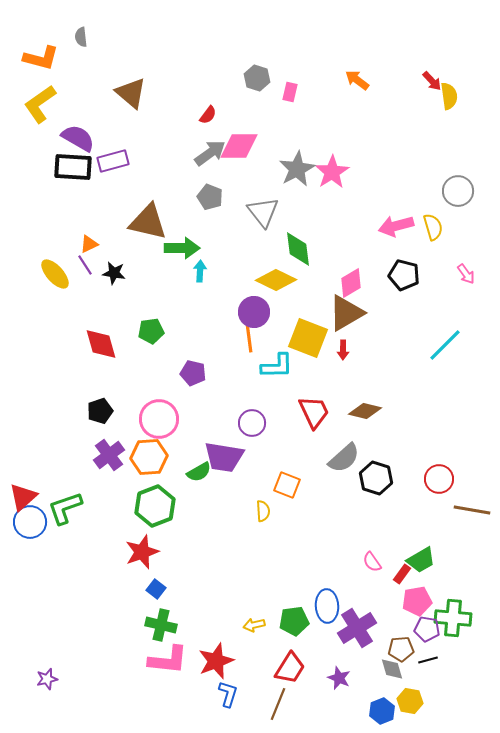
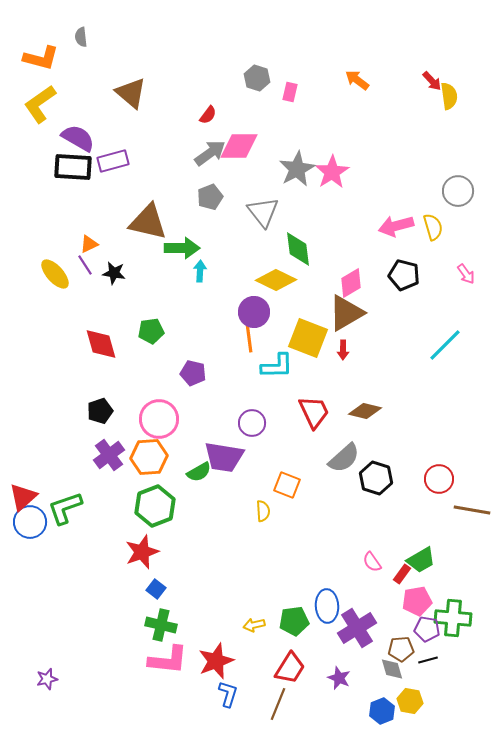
gray pentagon at (210, 197): rotated 30 degrees clockwise
